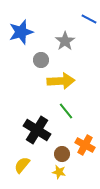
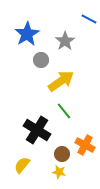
blue star: moved 6 px right, 2 px down; rotated 15 degrees counterclockwise
yellow arrow: rotated 32 degrees counterclockwise
green line: moved 2 px left
